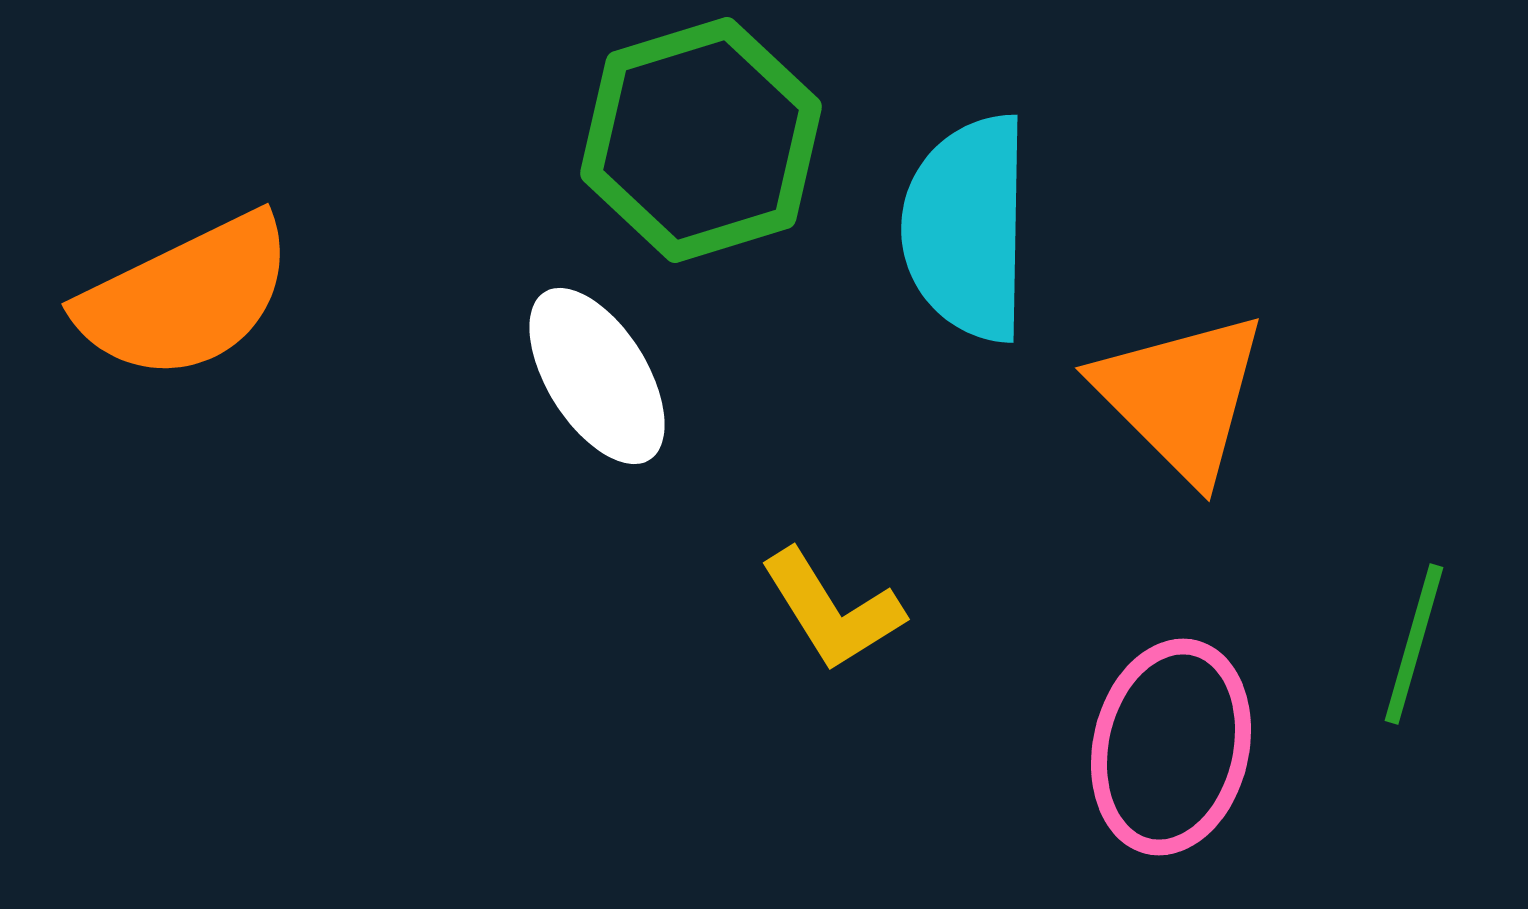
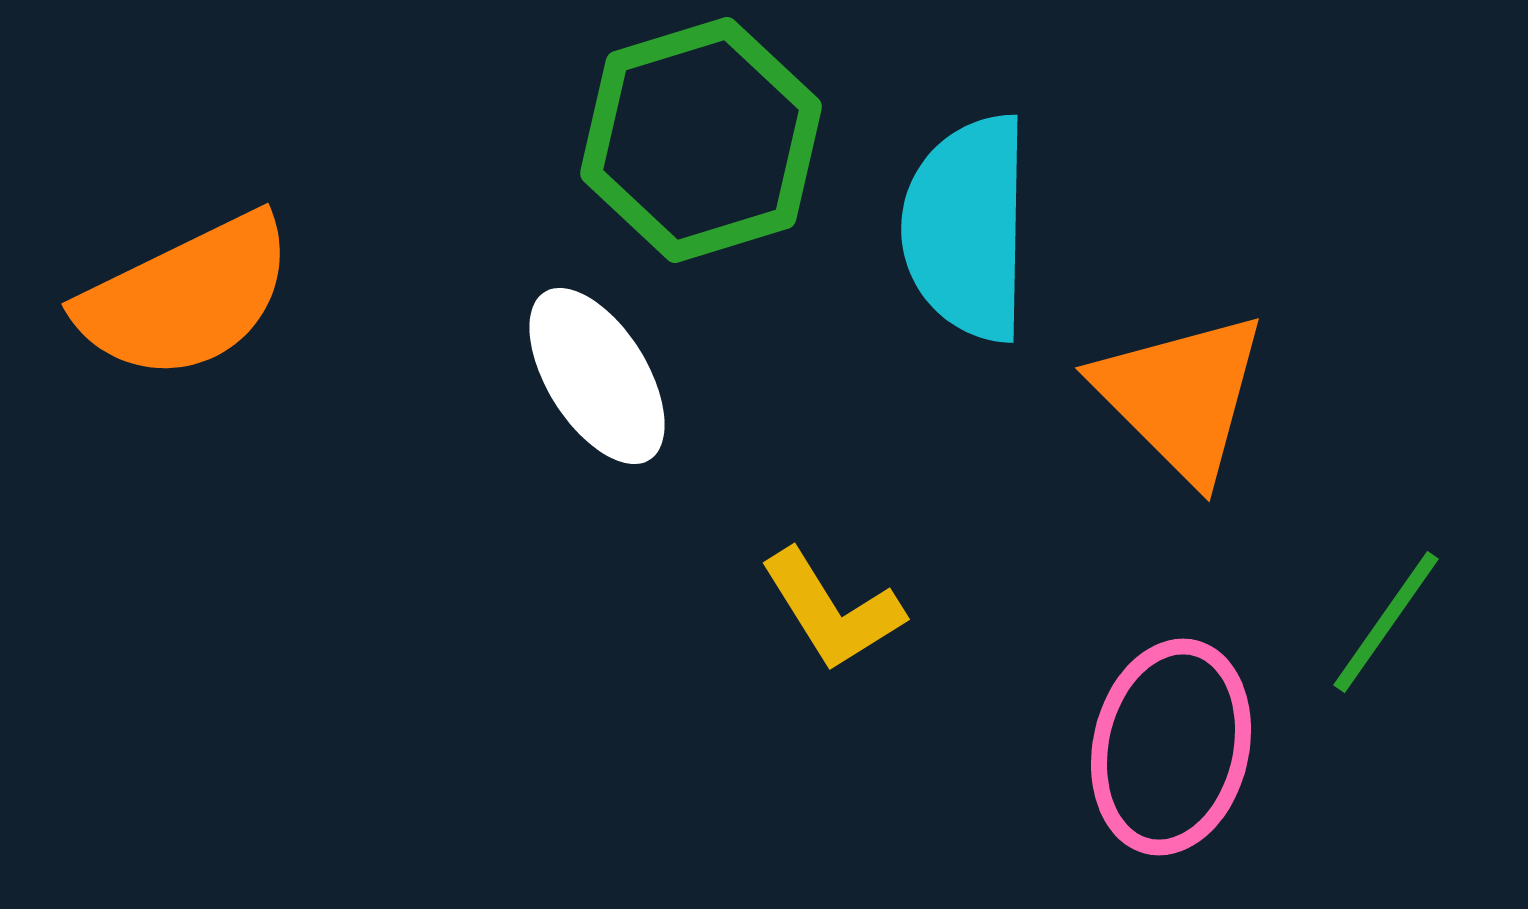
green line: moved 28 px left, 22 px up; rotated 19 degrees clockwise
